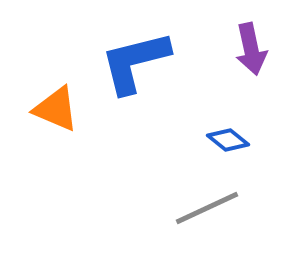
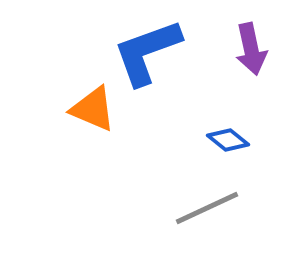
blue L-shape: moved 12 px right, 10 px up; rotated 6 degrees counterclockwise
orange triangle: moved 37 px right
